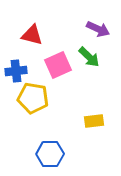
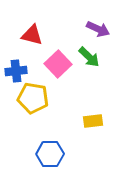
pink square: moved 1 px up; rotated 20 degrees counterclockwise
yellow rectangle: moved 1 px left
